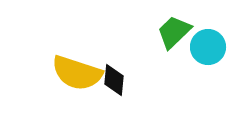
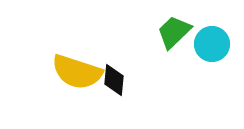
cyan circle: moved 4 px right, 3 px up
yellow semicircle: moved 1 px up
